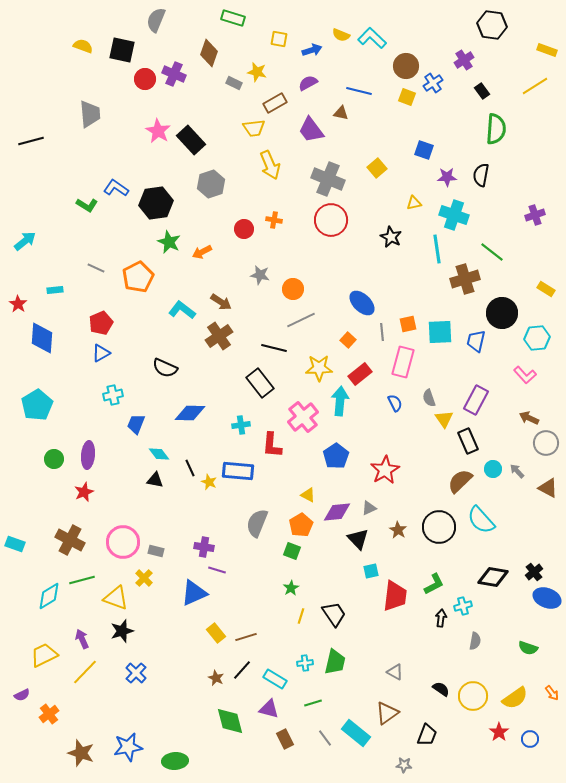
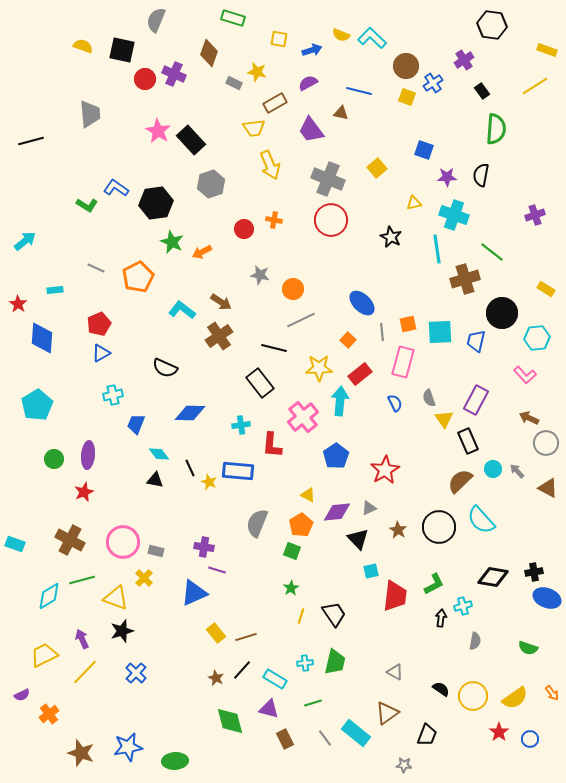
green star at (169, 242): moved 3 px right
red pentagon at (101, 323): moved 2 px left, 1 px down
black cross at (534, 572): rotated 30 degrees clockwise
